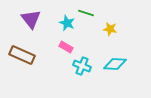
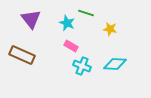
pink rectangle: moved 5 px right, 1 px up
